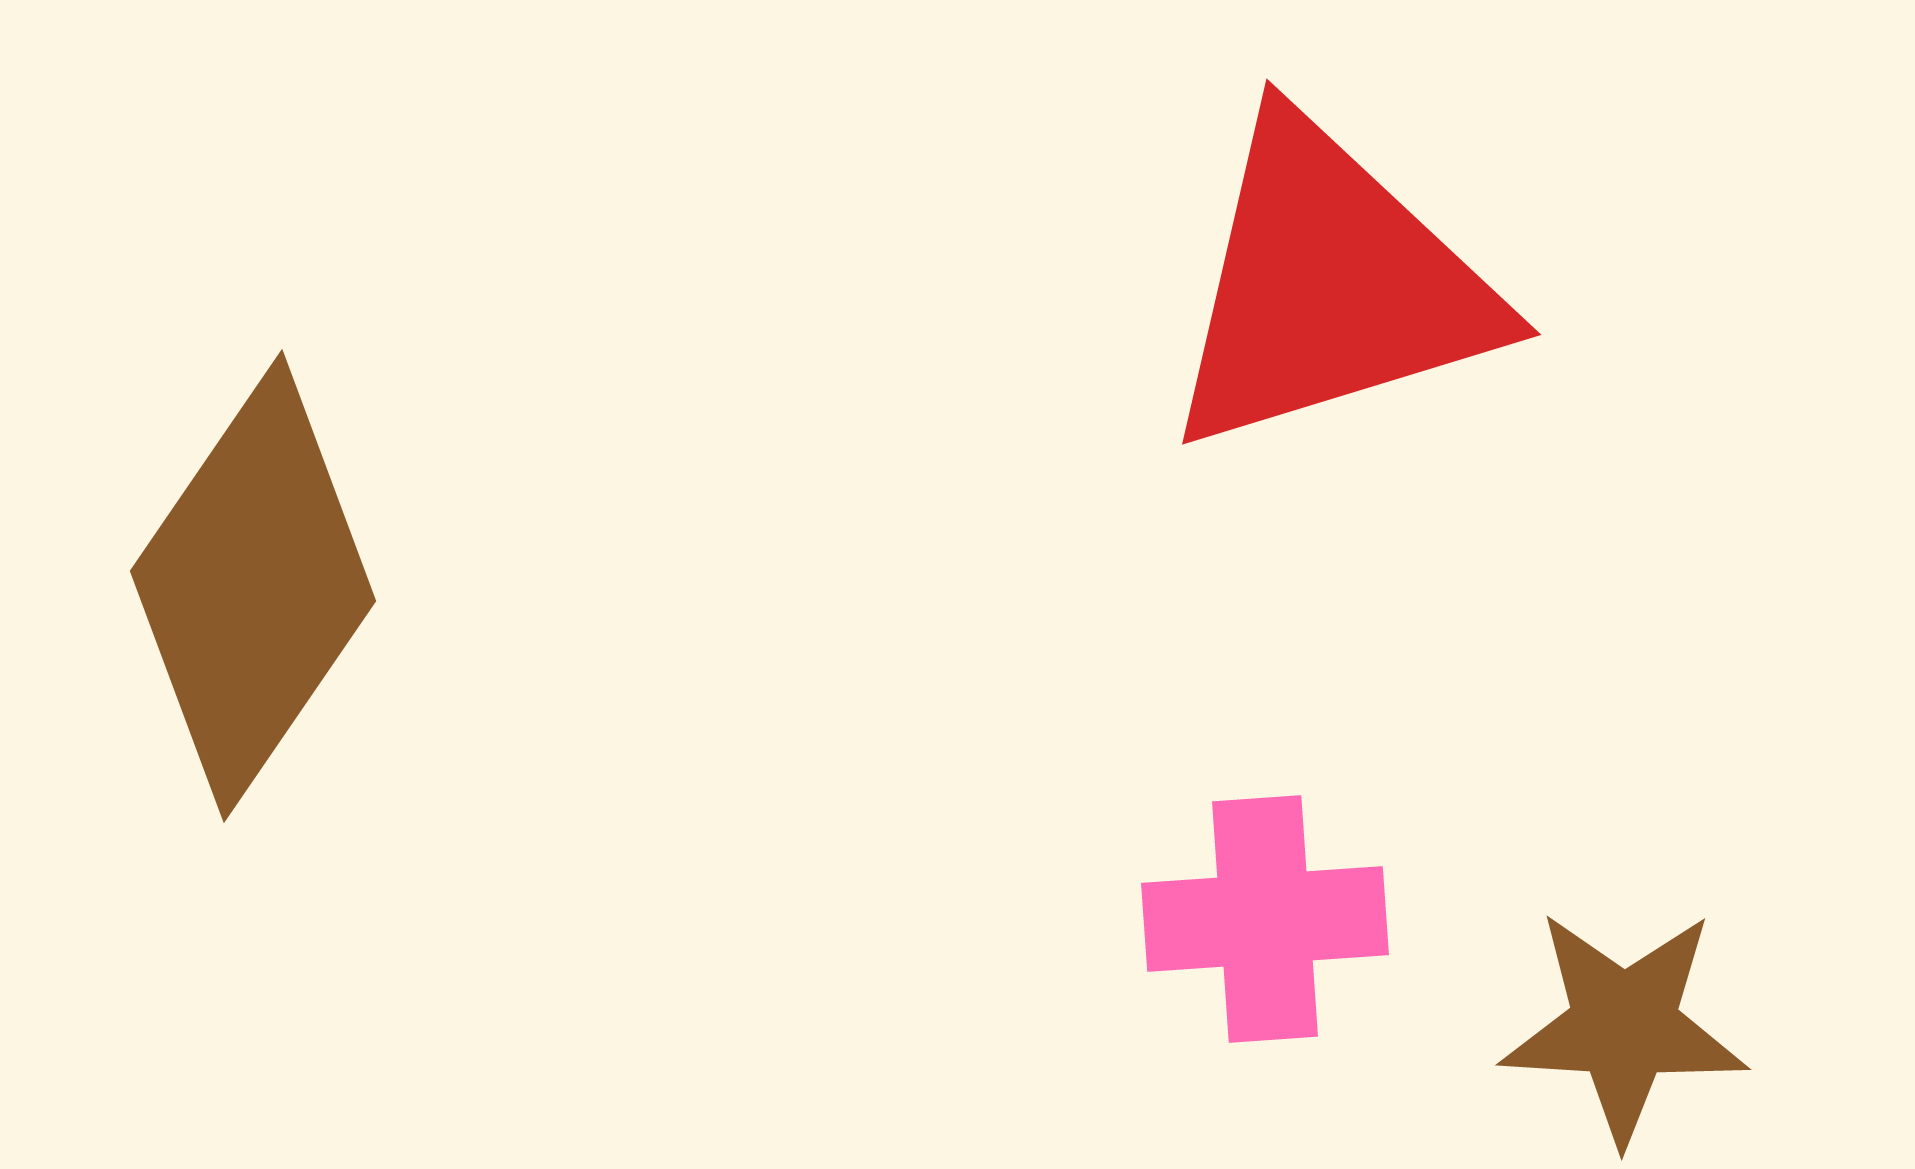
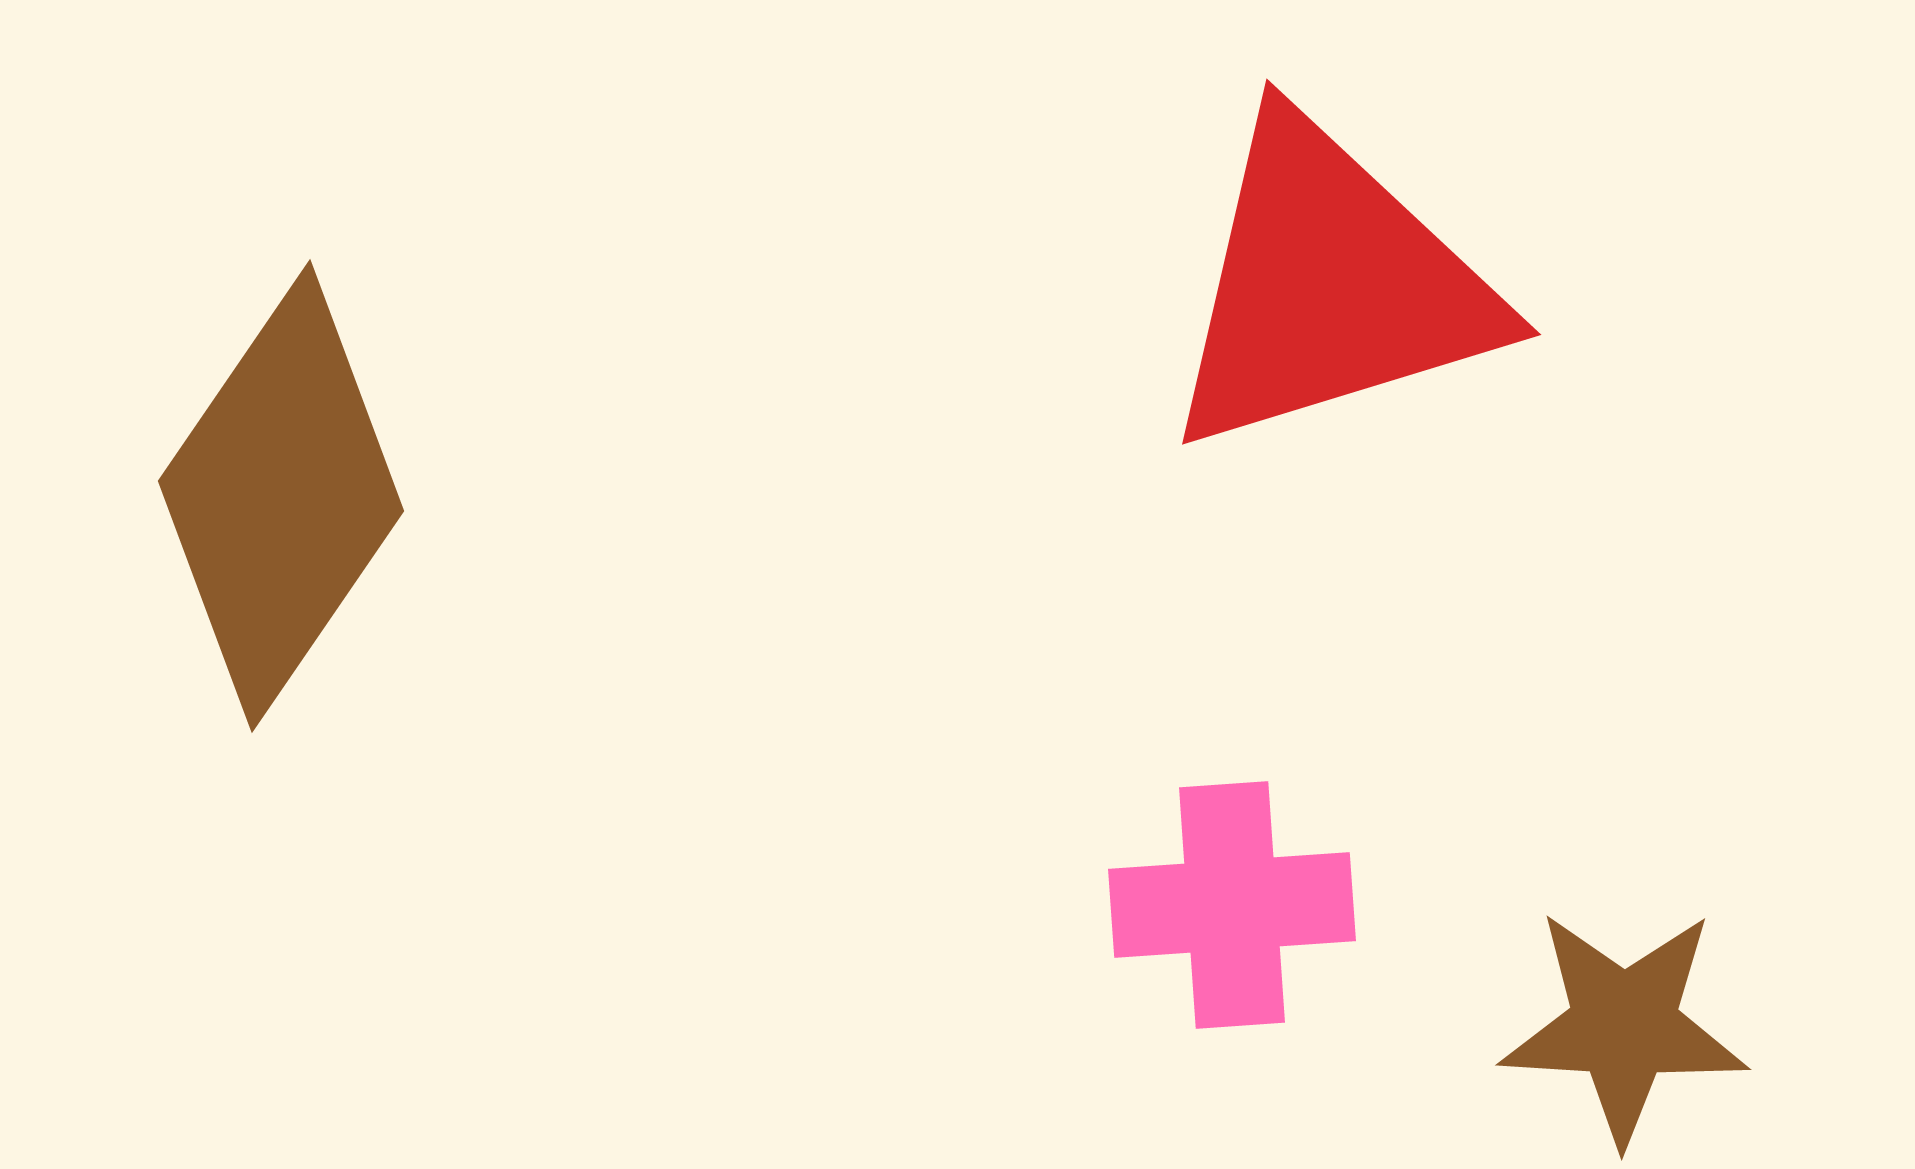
brown diamond: moved 28 px right, 90 px up
pink cross: moved 33 px left, 14 px up
